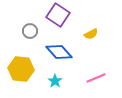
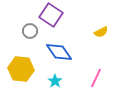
purple square: moved 7 px left
yellow semicircle: moved 10 px right, 2 px up
blue diamond: rotated 8 degrees clockwise
pink line: rotated 42 degrees counterclockwise
